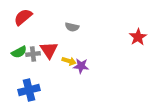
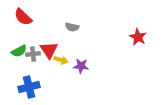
red semicircle: rotated 96 degrees counterclockwise
red star: rotated 12 degrees counterclockwise
green semicircle: moved 1 px up
yellow arrow: moved 8 px left, 1 px up
blue cross: moved 3 px up
